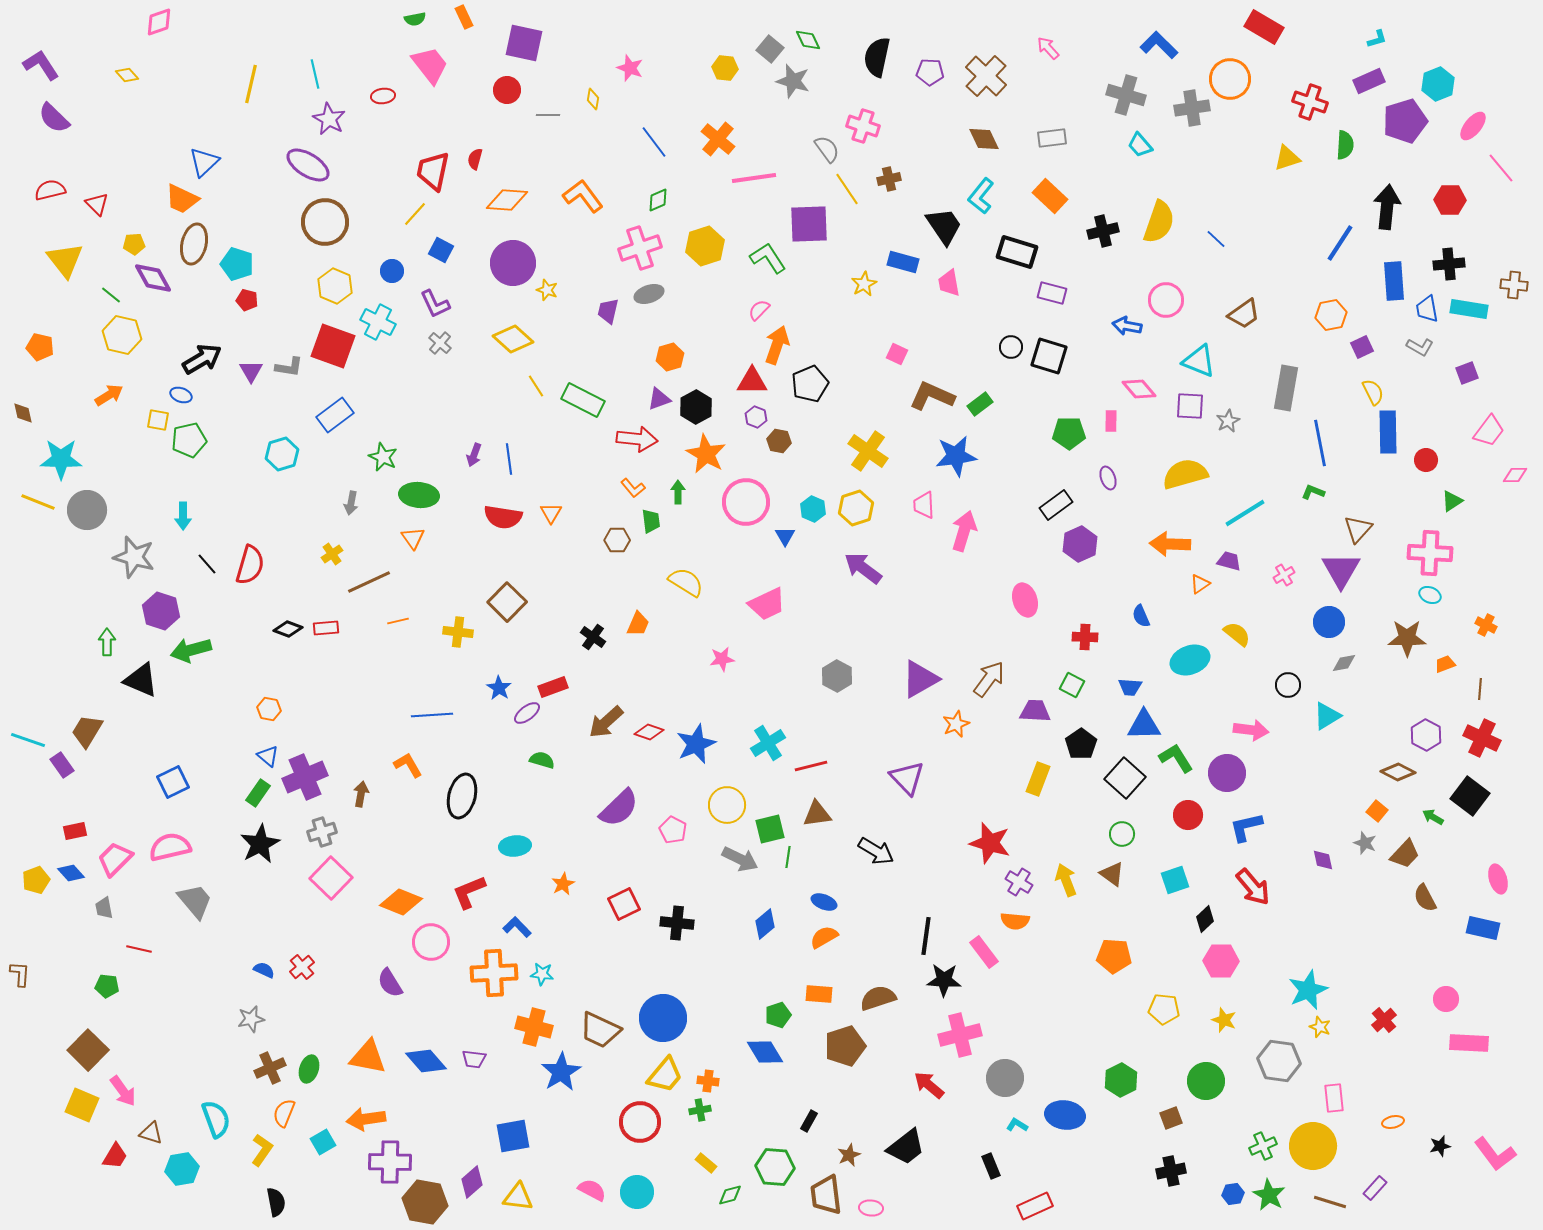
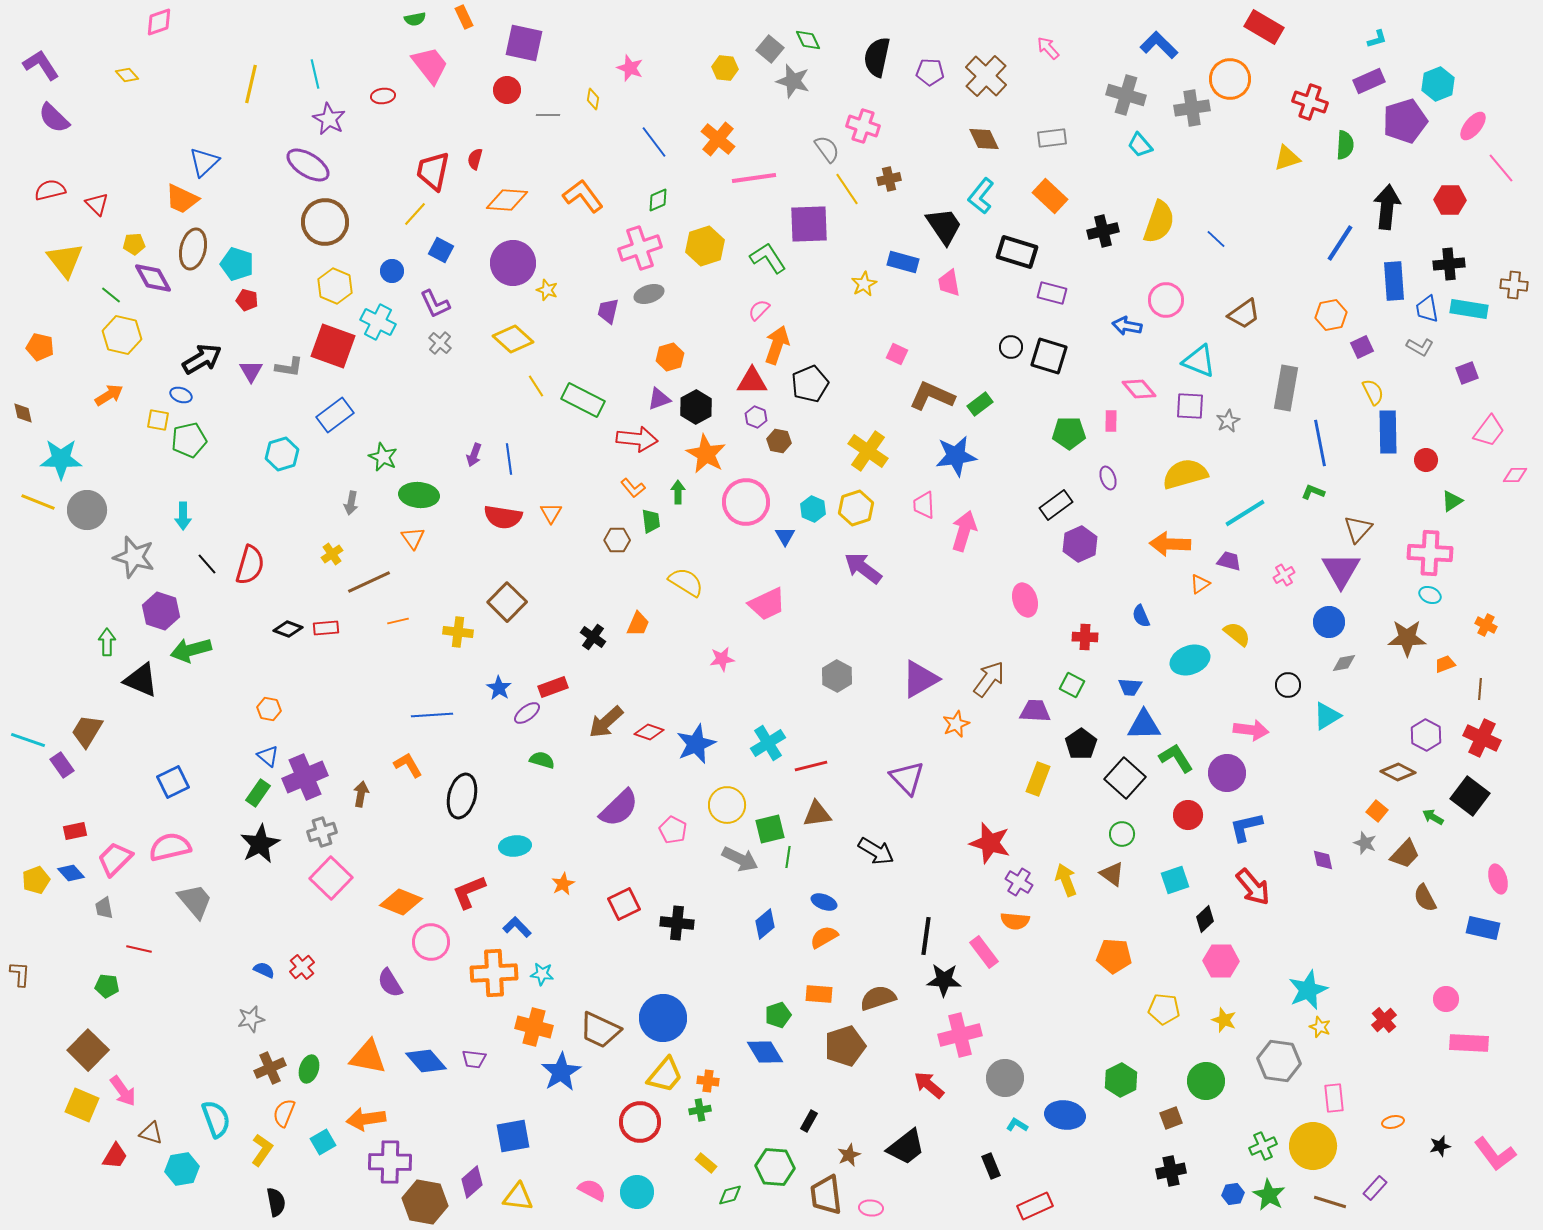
brown ellipse at (194, 244): moved 1 px left, 5 px down
